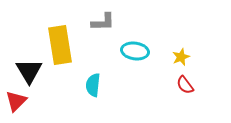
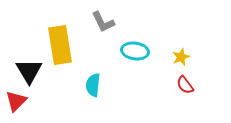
gray L-shape: rotated 65 degrees clockwise
